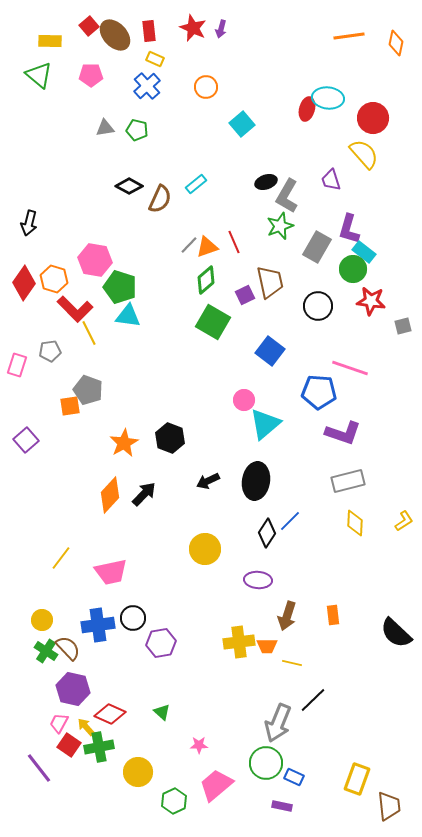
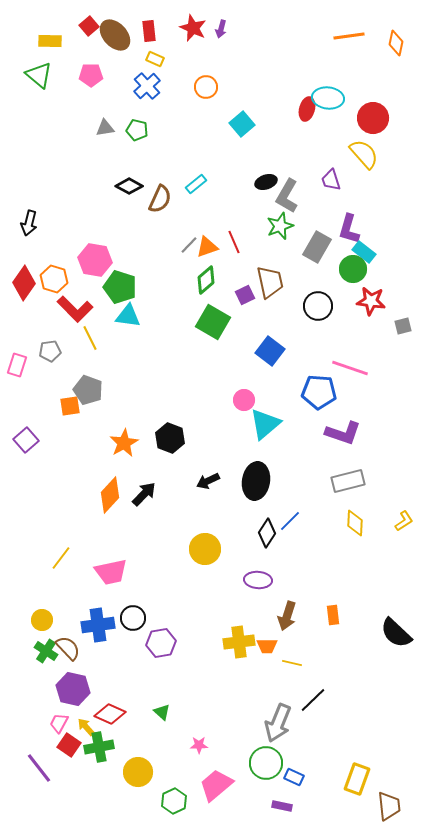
yellow line at (89, 333): moved 1 px right, 5 px down
